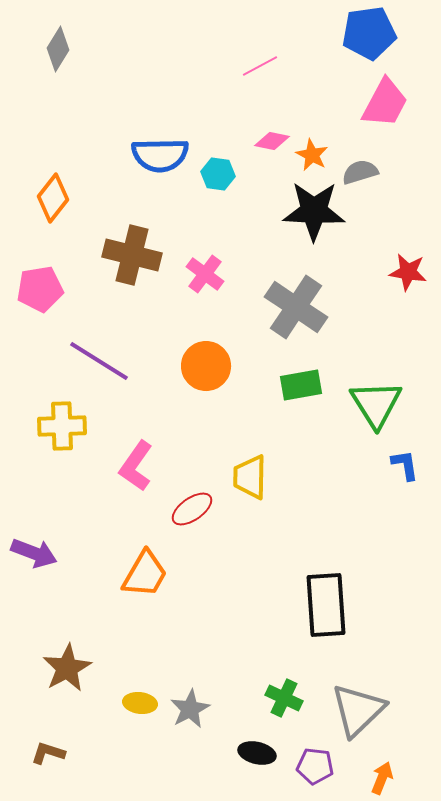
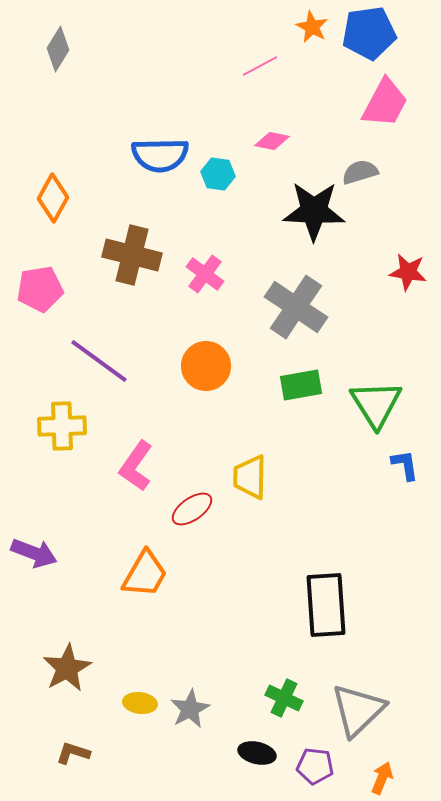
orange star: moved 128 px up
orange diamond: rotated 9 degrees counterclockwise
purple line: rotated 4 degrees clockwise
brown L-shape: moved 25 px right
